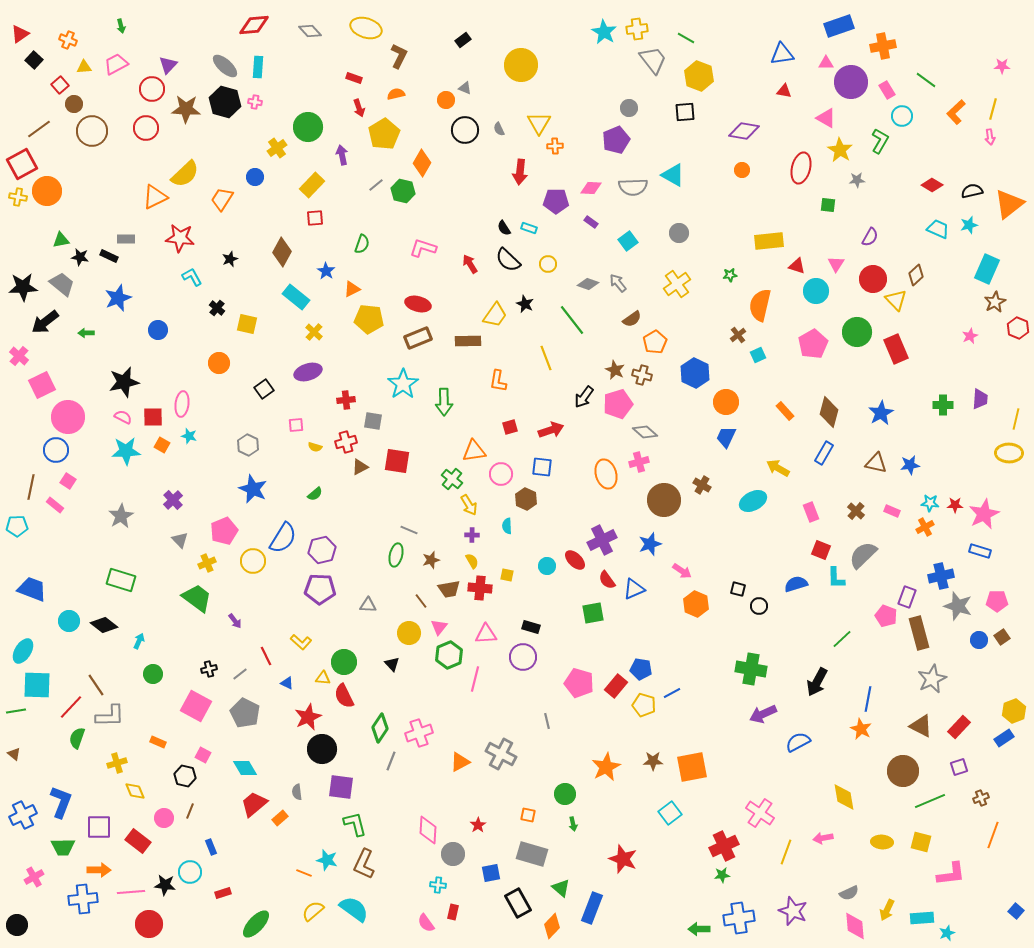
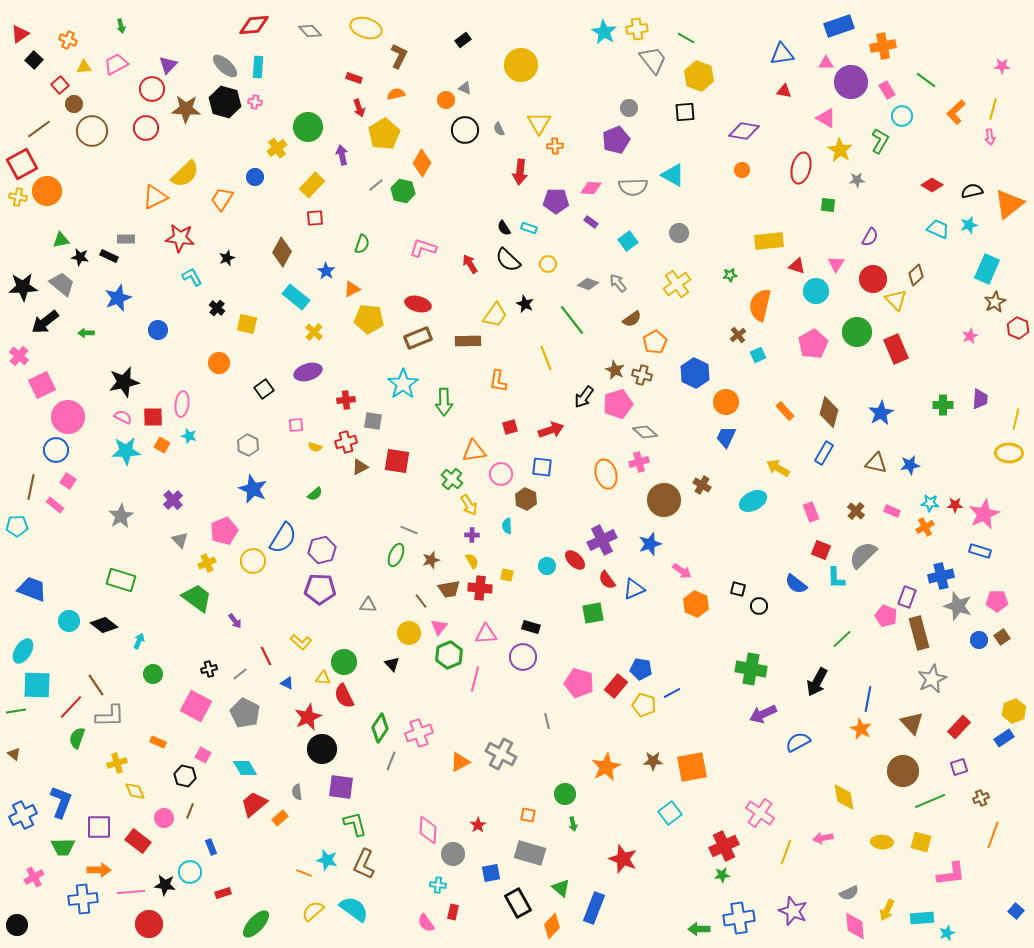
black star at (230, 259): moved 3 px left, 1 px up
green ellipse at (396, 555): rotated 10 degrees clockwise
blue semicircle at (796, 584): rotated 125 degrees counterclockwise
brown triangle at (921, 726): moved 9 px left, 3 px up; rotated 20 degrees clockwise
gray rectangle at (532, 854): moved 2 px left, 1 px up
blue rectangle at (592, 908): moved 2 px right
